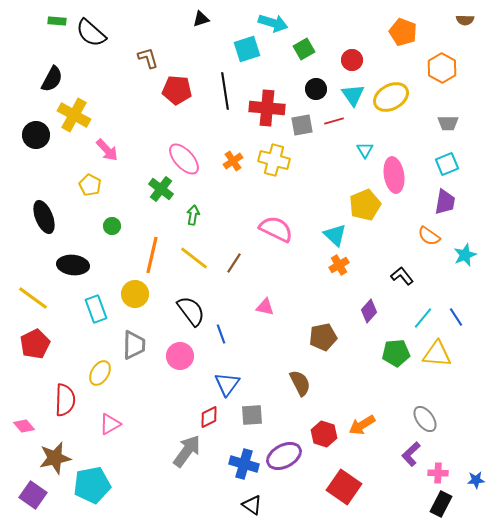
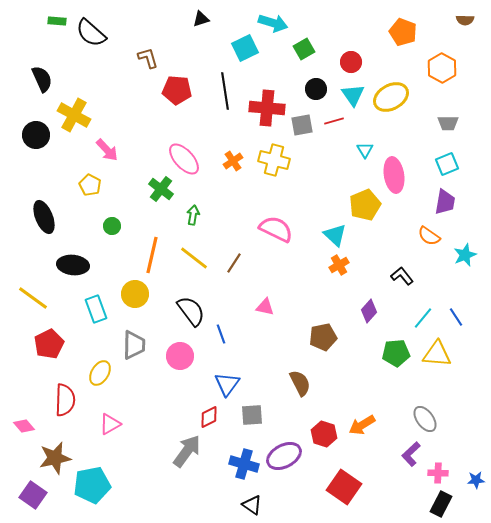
cyan square at (247, 49): moved 2 px left, 1 px up; rotated 8 degrees counterclockwise
red circle at (352, 60): moved 1 px left, 2 px down
black semicircle at (52, 79): moved 10 px left; rotated 52 degrees counterclockwise
red pentagon at (35, 344): moved 14 px right
